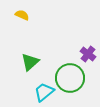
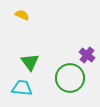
purple cross: moved 1 px left, 1 px down
green triangle: rotated 24 degrees counterclockwise
cyan trapezoid: moved 22 px left, 4 px up; rotated 45 degrees clockwise
